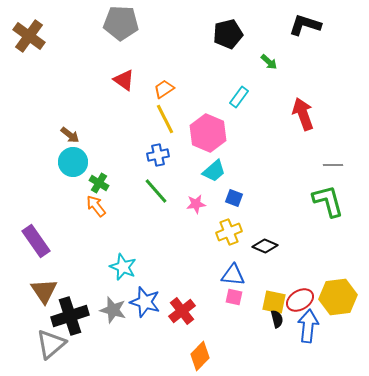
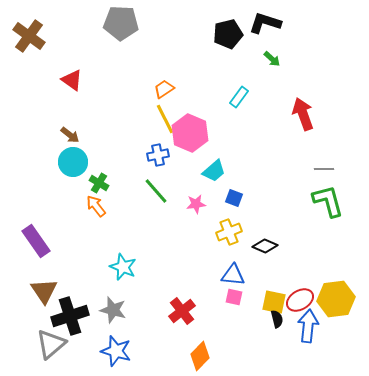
black L-shape: moved 40 px left, 2 px up
green arrow: moved 3 px right, 3 px up
red triangle: moved 52 px left
pink hexagon: moved 18 px left
gray line: moved 9 px left, 4 px down
yellow hexagon: moved 2 px left, 2 px down
blue star: moved 29 px left, 49 px down
